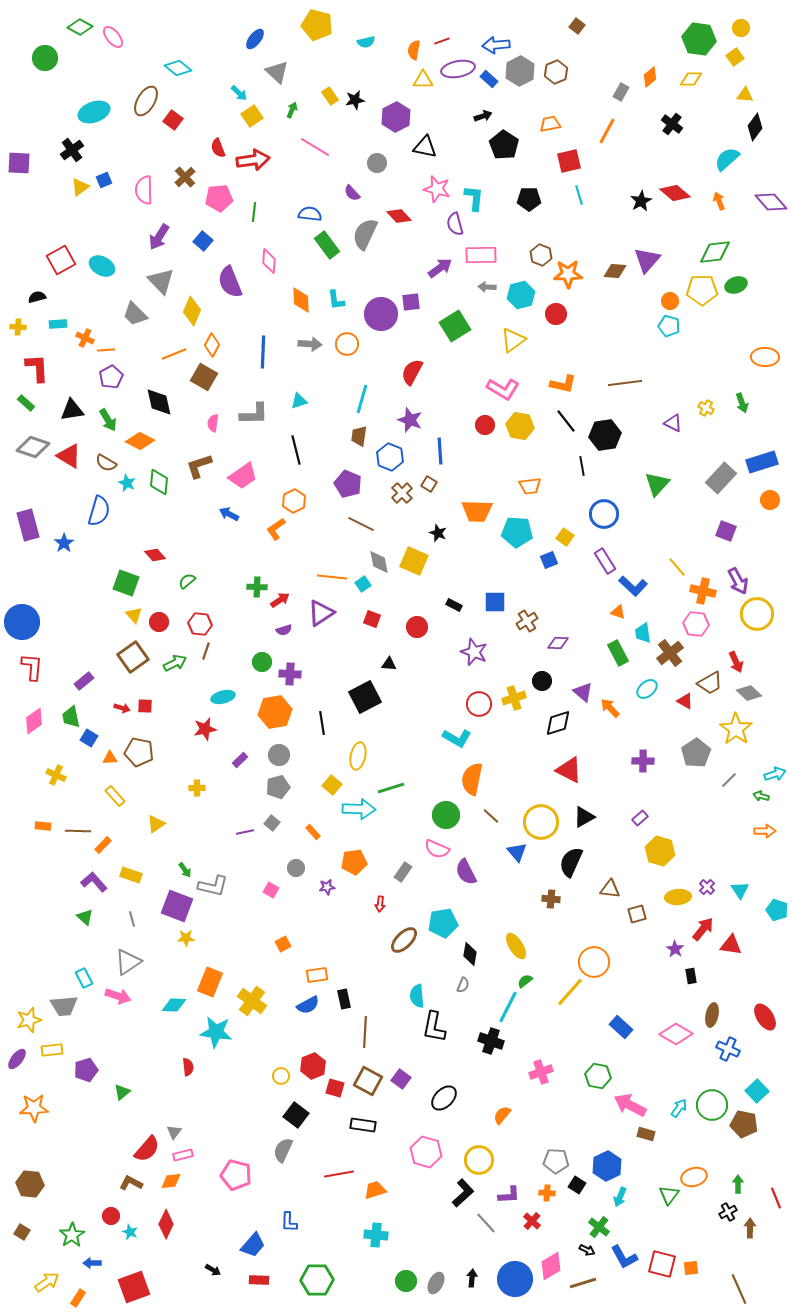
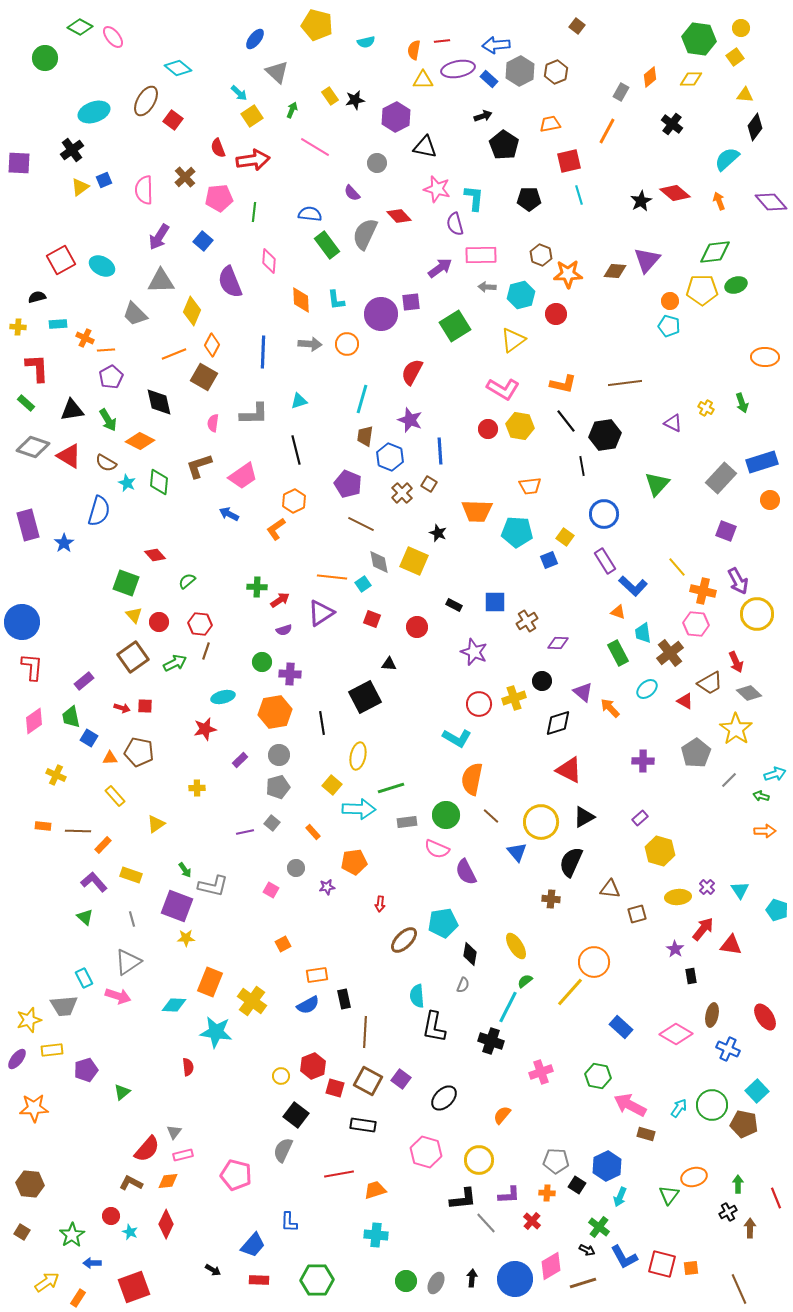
red line at (442, 41): rotated 14 degrees clockwise
gray triangle at (161, 281): rotated 48 degrees counterclockwise
red circle at (485, 425): moved 3 px right, 4 px down
brown trapezoid at (359, 436): moved 6 px right
gray rectangle at (403, 872): moved 4 px right, 50 px up; rotated 48 degrees clockwise
orange diamond at (171, 1181): moved 3 px left
black L-shape at (463, 1193): moved 6 px down; rotated 36 degrees clockwise
